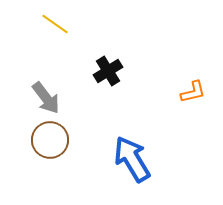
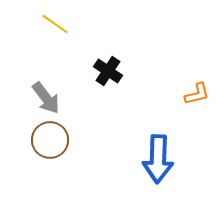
black cross: rotated 24 degrees counterclockwise
orange L-shape: moved 4 px right, 2 px down
blue arrow: moved 26 px right; rotated 147 degrees counterclockwise
